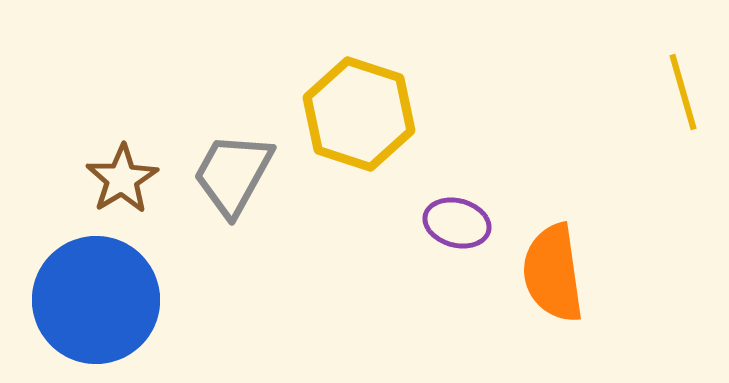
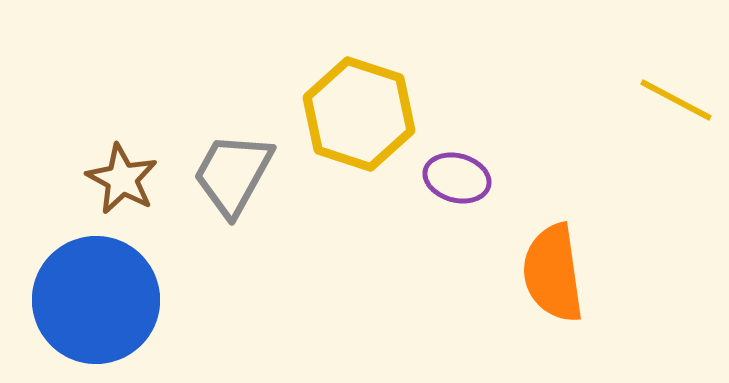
yellow line: moved 7 px left, 8 px down; rotated 46 degrees counterclockwise
brown star: rotated 12 degrees counterclockwise
purple ellipse: moved 45 px up
